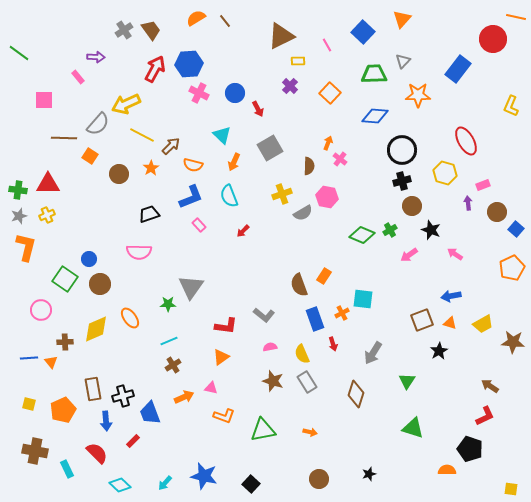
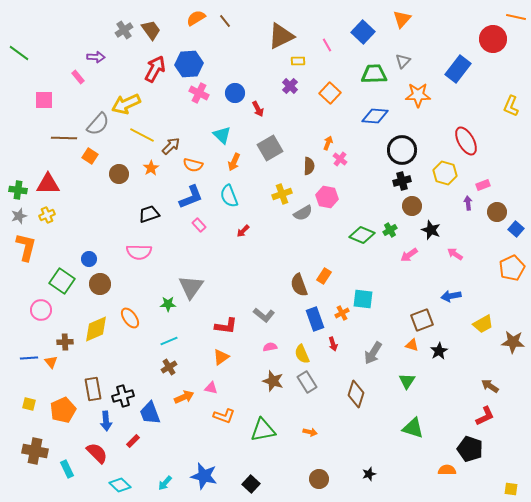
green square at (65, 279): moved 3 px left, 2 px down
orange triangle at (450, 323): moved 38 px left, 22 px down
brown cross at (173, 365): moved 4 px left, 2 px down
